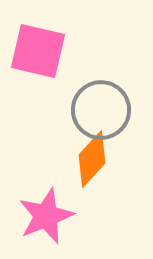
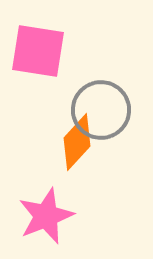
pink square: rotated 4 degrees counterclockwise
orange diamond: moved 15 px left, 17 px up
